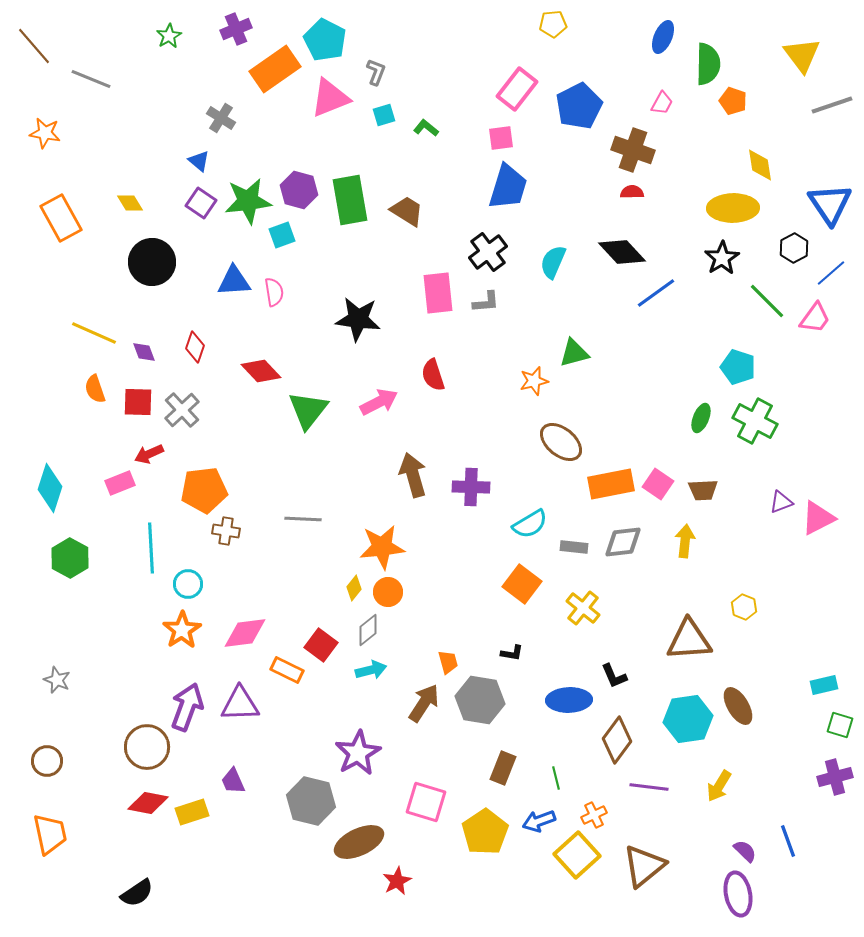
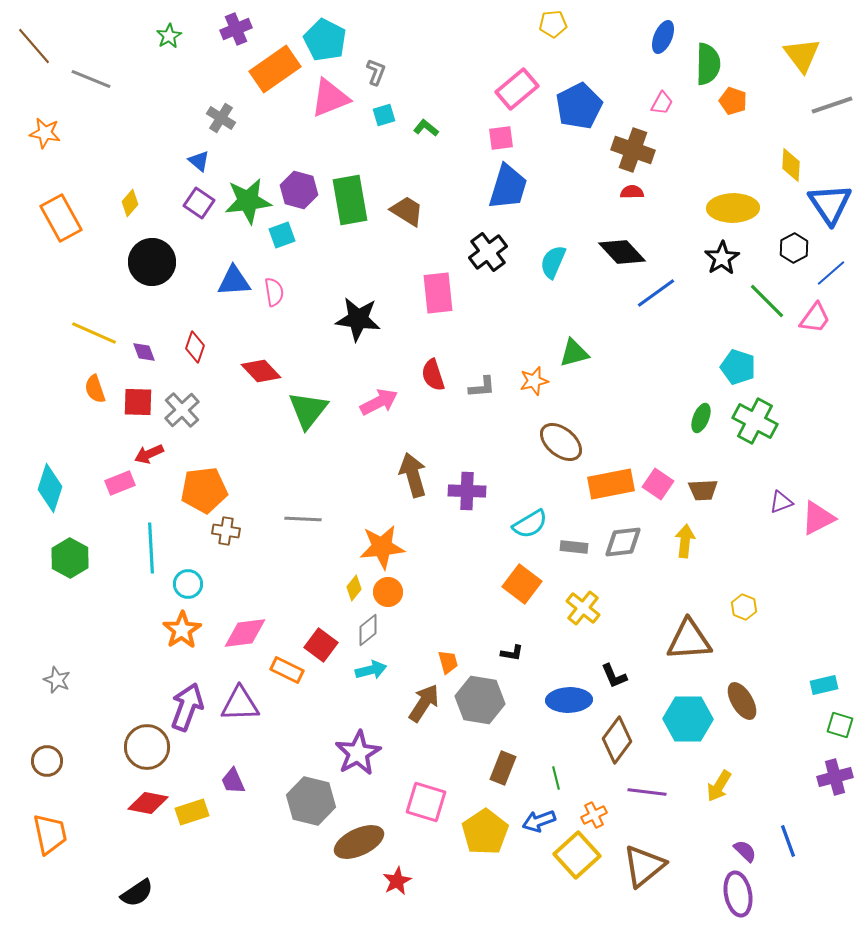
pink rectangle at (517, 89): rotated 12 degrees clockwise
yellow diamond at (760, 165): moved 31 px right; rotated 12 degrees clockwise
yellow diamond at (130, 203): rotated 72 degrees clockwise
purple square at (201, 203): moved 2 px left
gray L-shape at (486, 302): moved 4 px left, 85 px down
purple cross at (471, 487): moved 4 px left, 4 px down
brown ellipse at (738, 706): moved 4 px right, 5 px up
cyan hexagon at (688, 719): rotated 9 degrees clockwise
purple line at (649, 787): moved 2 px left, 5 px down
